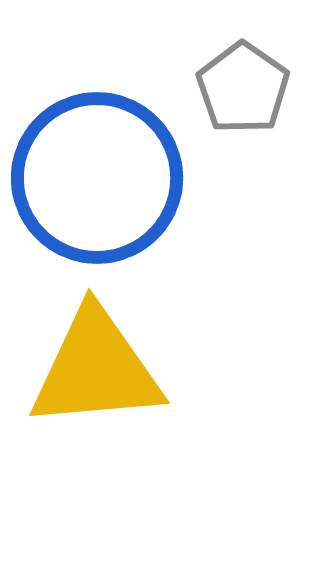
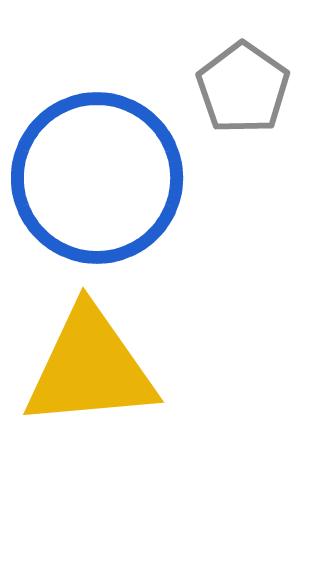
yellow triangle: moved 6 px left, 1 px up
